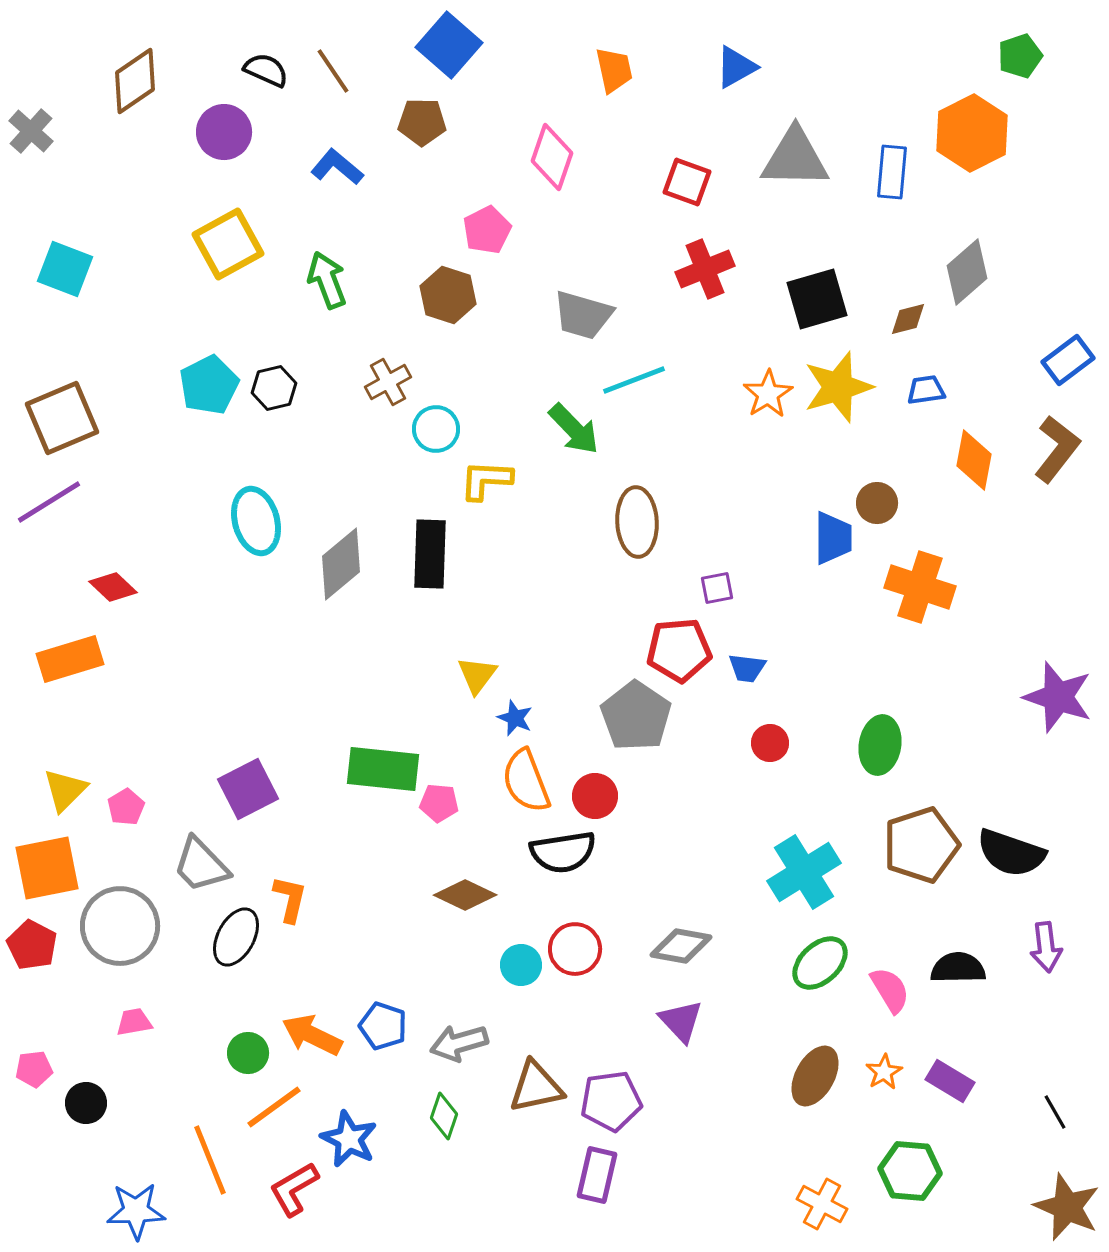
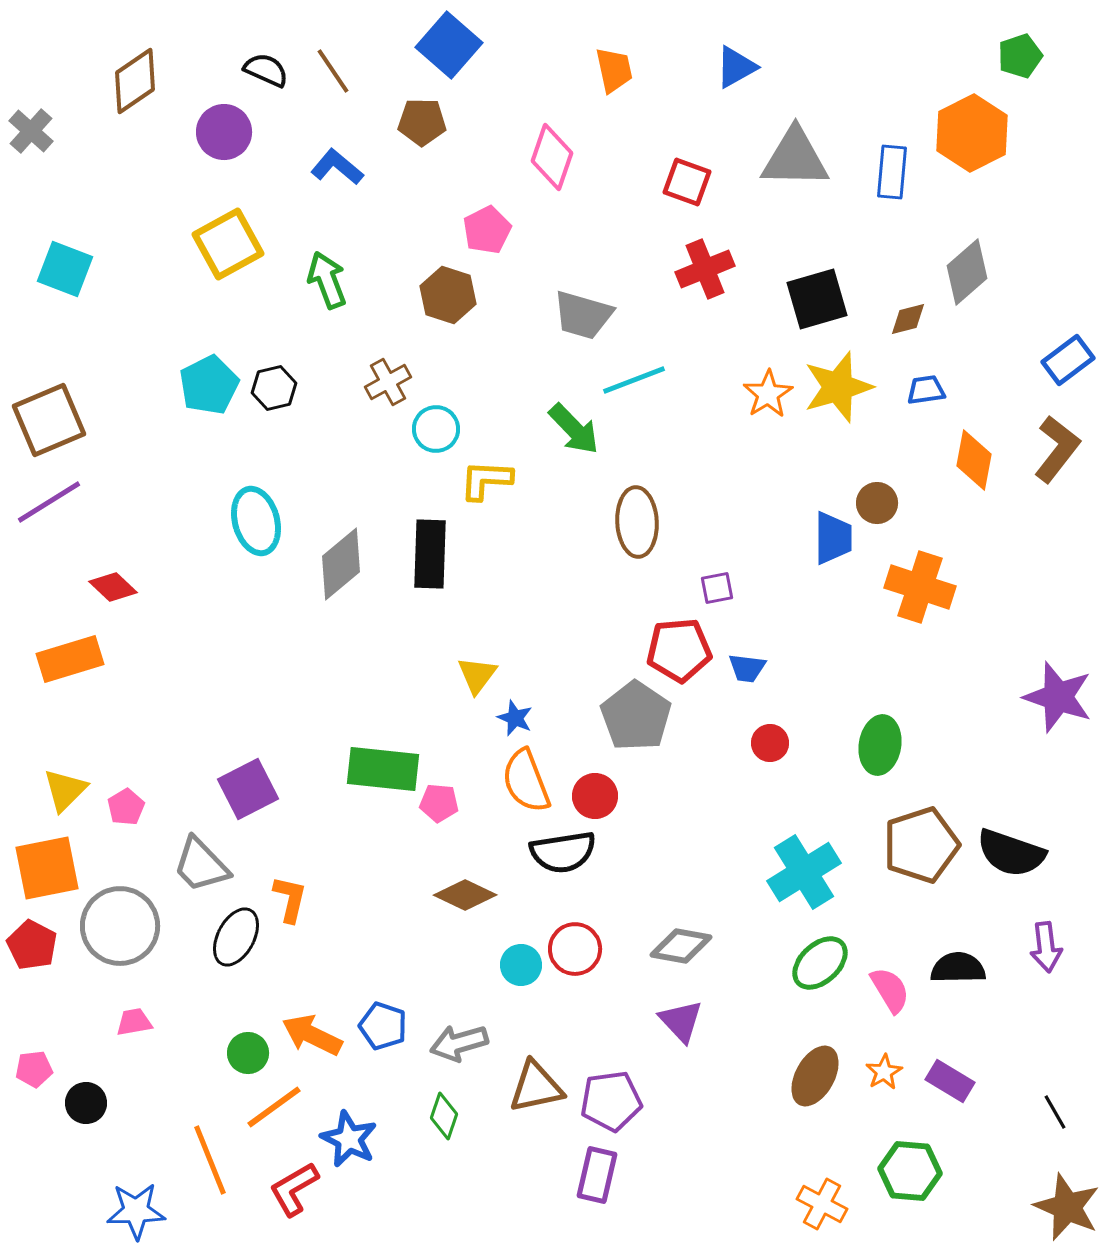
brown square at (62, 418): moved 13 px left, 2 px down
